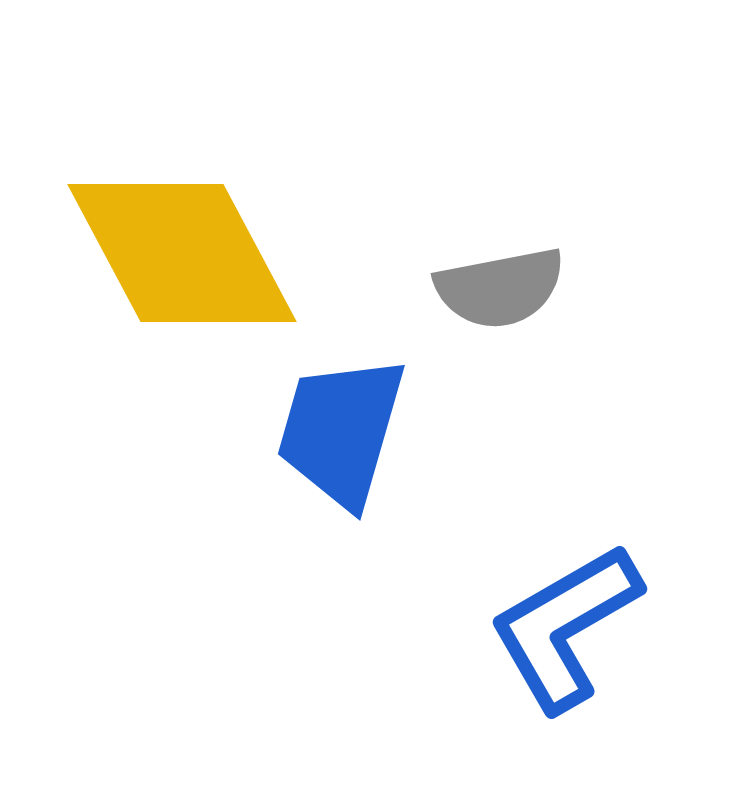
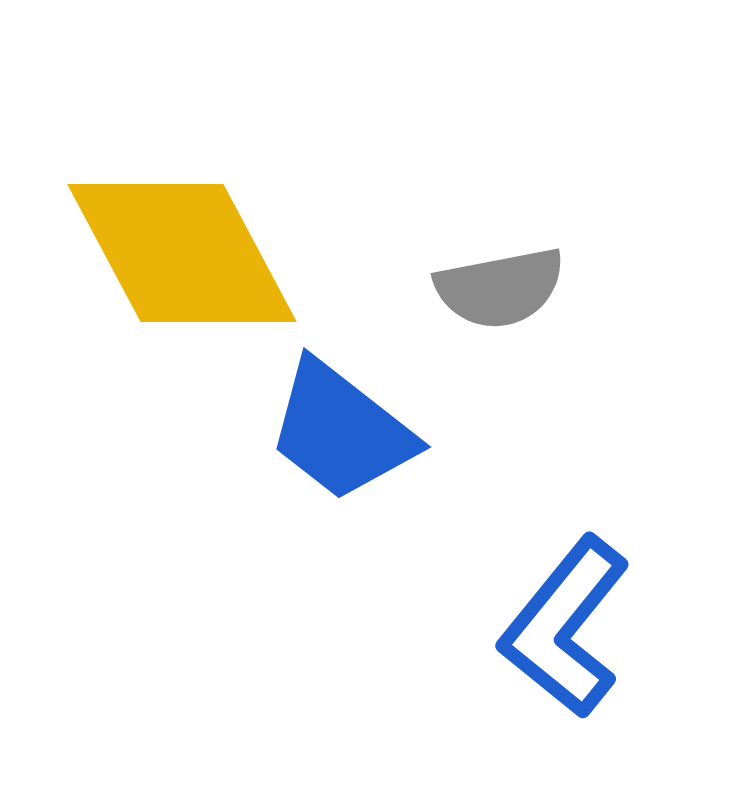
blue trapezoid: rotated 68 degrees counterclockwise
blue L-shape: rotated 21 degrees counterclockwise
